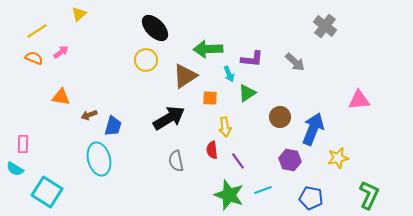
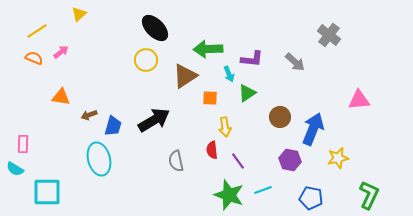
gray cross: moved 4 px right, 9 px down
black arrow: moved 15 px left, 2 px down
cyan square: rotated 32 degrees counterclockwise
